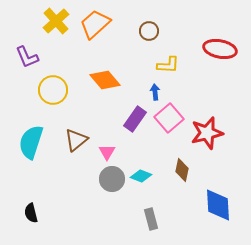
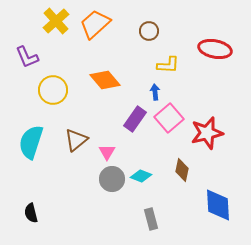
red ellipse: moved 5 px left
